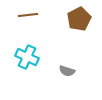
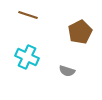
brown line: rotated 24 degrees clockwise
brown pentagon: moved 1 px right, 13 px down
